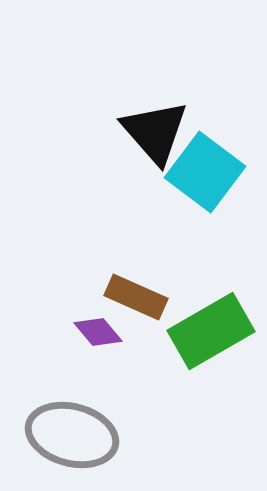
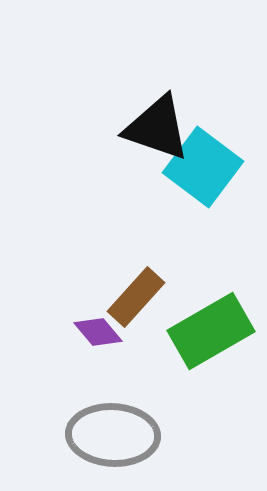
black triangle: moved 2 px right, 4 px up; rotated 30 degrees counterclockwise
cyan square: moved 2 px left, 5 px up
brown rectangle: rotated 72 degrees counterclockwise
gray ellipse: moved 41 px right; rotated 12 degrees counterclockwise
